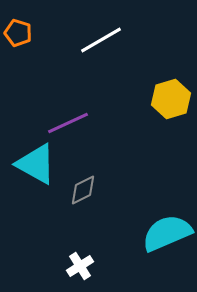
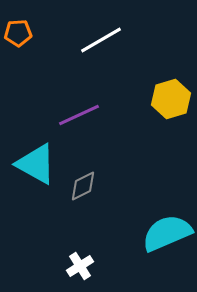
orange pentagon: rotated 20 degrees counterclockwise
purple line: moved 11 px right, 8 px up
gray diamond: moved 4 px up
